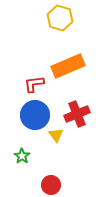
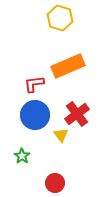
red cross: rotated 15 degrees counterclockwise
yellow triangle: moved 5 px right
red circle: moved 4 px right, 2 px up
